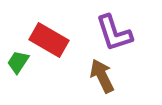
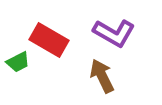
purple L-shape: rotated 42 degrees counterclockwise
green trapezoid: rotated 150 degrees counterclockwise
